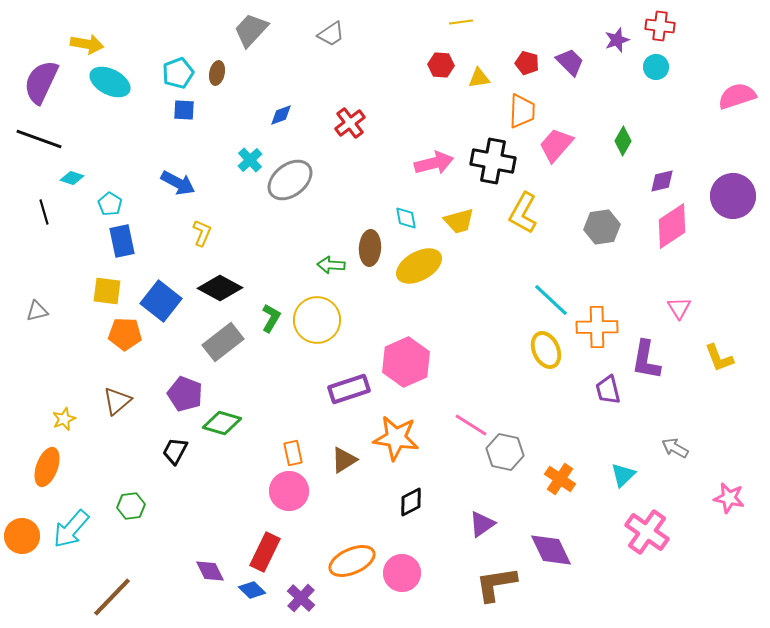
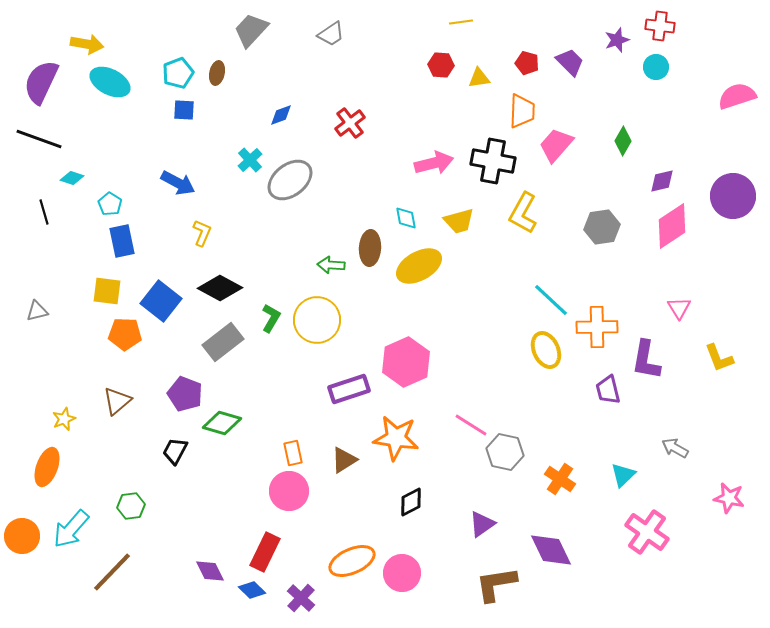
brown line at (112, 597): moved 25 px up
